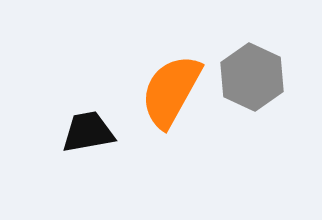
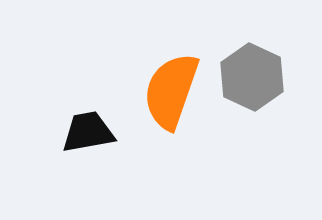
orange semicircle: rotated 10 degrees counterclockwise
